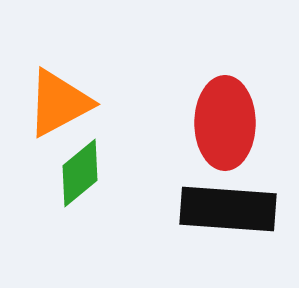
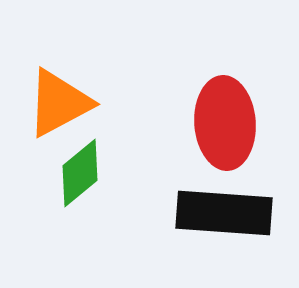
red ellipse: rotated 4 degrees counterclockwise
black rectangle: moved 4 px left, 4 px down
